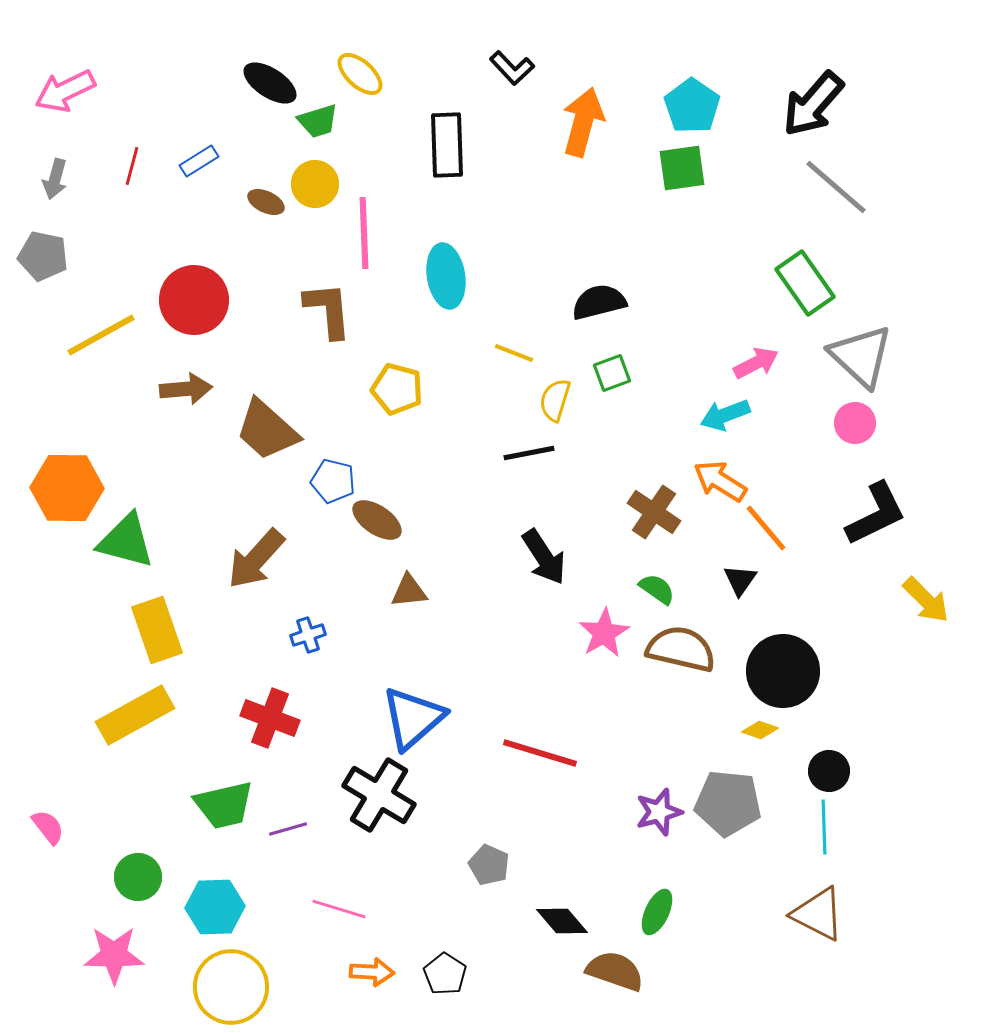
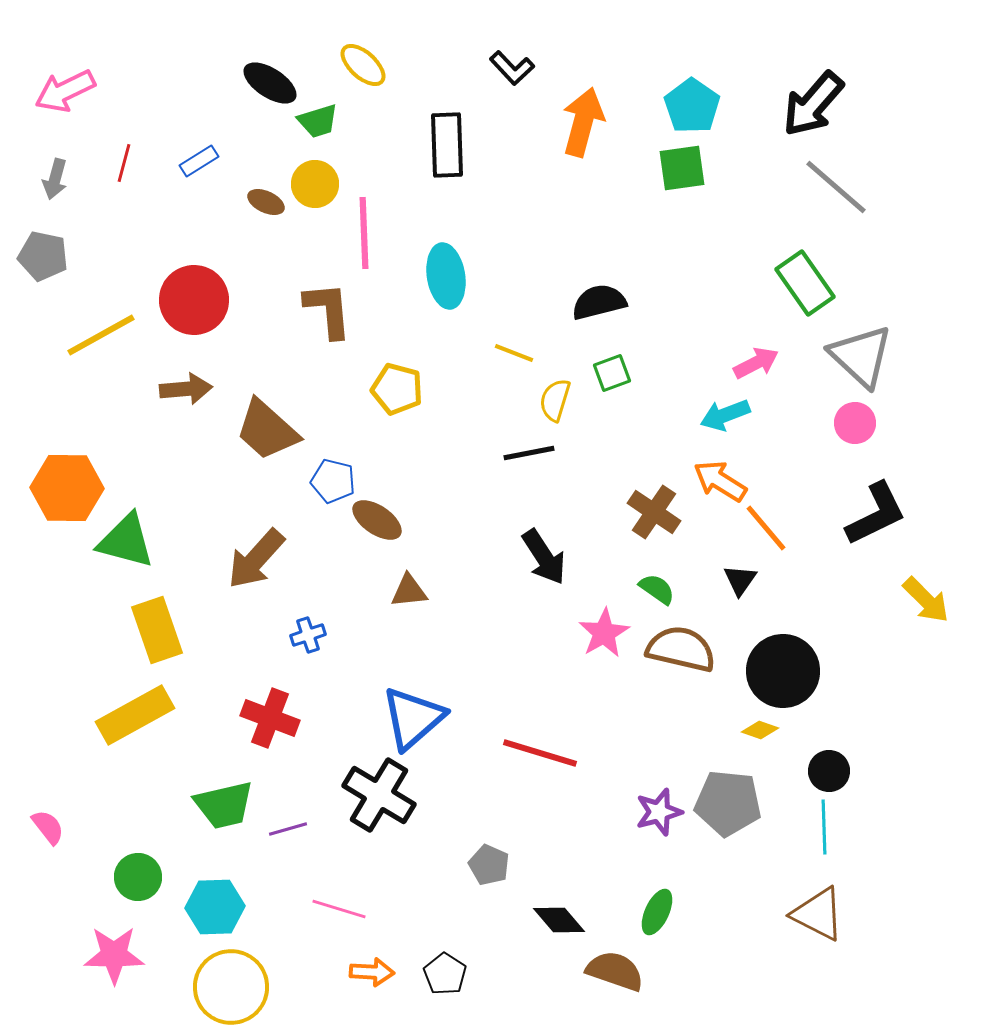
yellow ellipse at (360, 74): moved 3 px right, 9 px up
red line at (132, 166): moved 8 px left, 3 px up
black diamond at (562, 921): moved 3 px left, 1 px up
